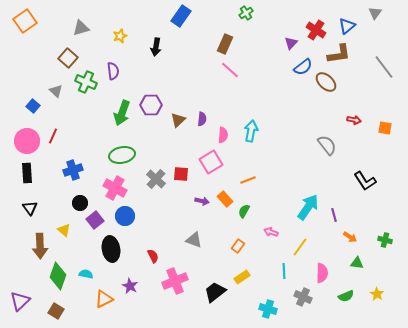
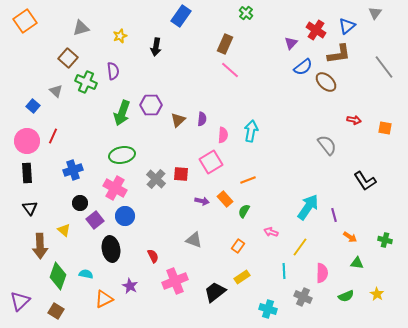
green cross at (246, 13): rotated 16 degrees counterclockwise
